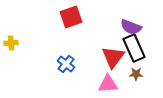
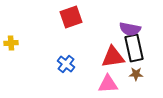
purple semicircle: moved 1 px left, 2 px down; rotated 10 degrees counterclockwise
black rectangle: rotated 12 degrees clockwise
red triangle: rotated 45 degrees clockwise
